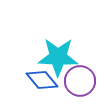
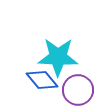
purple circle: moved 2 px left, 9 px down
